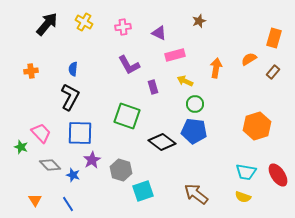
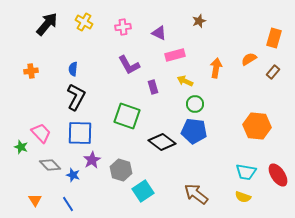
black L-shape: moved 6 px right
orange hexagon: rotated 24 degrees clockwise
cyan square: rotated 15 degrees counterclockwise
